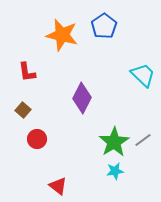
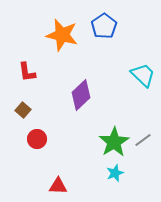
purple diamond: moved 1 px left, 3 px up; rotated 20 degrees clockwise
cyan star: moved 2 px down; rotated 12 degrees counterclockwise
red triangle: rotated 36 degrees counterclockwise
